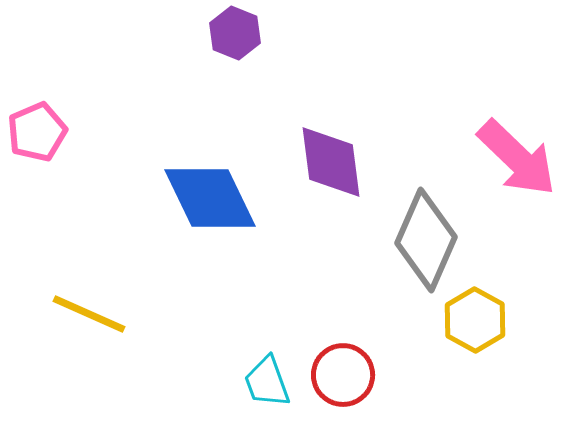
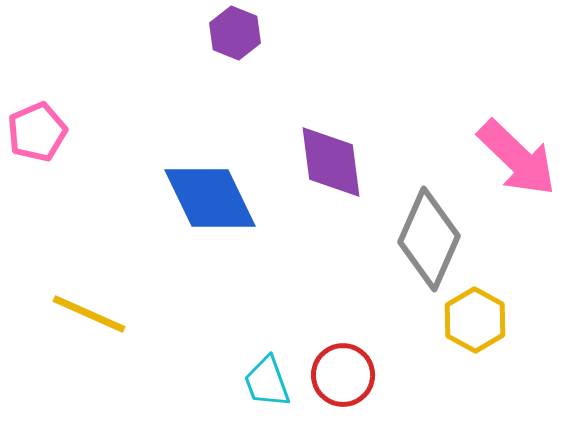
gray diamond: moved 3 px right, 1 px up
